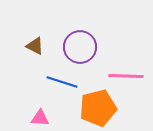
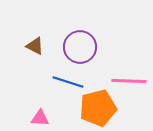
pink line: moved 3 px right, 5 px down
blue line: moved 6 px right
